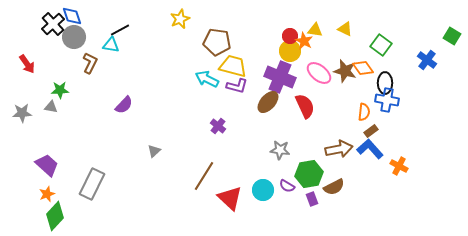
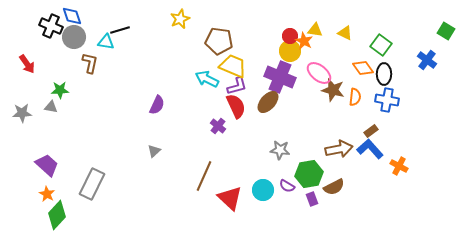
black cross at (53, 24): moved 2 px left, 2 px down; rotated 25 degrees counterclockwise
yellow triangle at (345, 29): moved 4 px down
black line at (120, 30): rotated 12 degrees clockwise
green square at (452, 36): moved 6 px left, 5 px up
brown pentagon at (217, 42): moved 2 px right, 1 px up
cyan triangle at (111, 45): moved 5 px left, 3 px up
brown L-shape at (90, 63): rotated 15 degrees counterclockwise
yellow trapezoid at (233, 66): rotated 8 degrees clockwise
brown star at (345, 71): moved 12 px left, 19 px down
black ellipse at (385, 83): moved 1 px left, 9 px up
purple L-shape at (237, 86): rotated 30 degrees counterclockwise
purple semicircle at (124, 105): moved 33 px right; rotated 18 degrees counterclockwise
red semicircle at (305, 106): moved 69 px left
orange semicircle at (364, 112): moved 9 px left, 15 px up
brown line at (204, 176): rotated 8 degrees counterclockwise
orange star at (47, 194): rotated 21 degrees counterclockwise
green diamond at (55, 216): moved 2 px right, 1 px up
